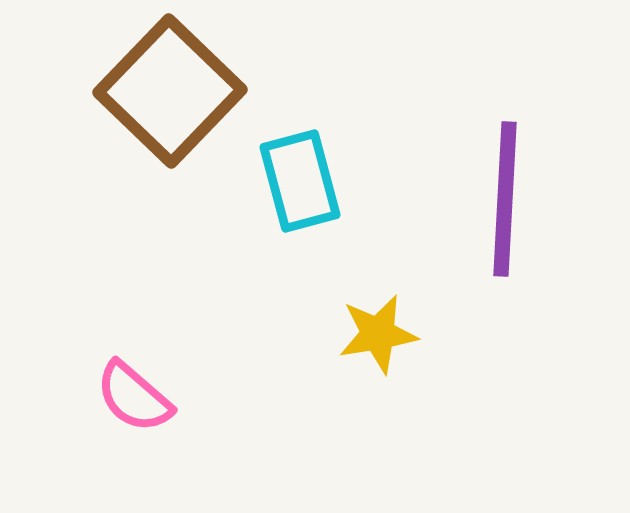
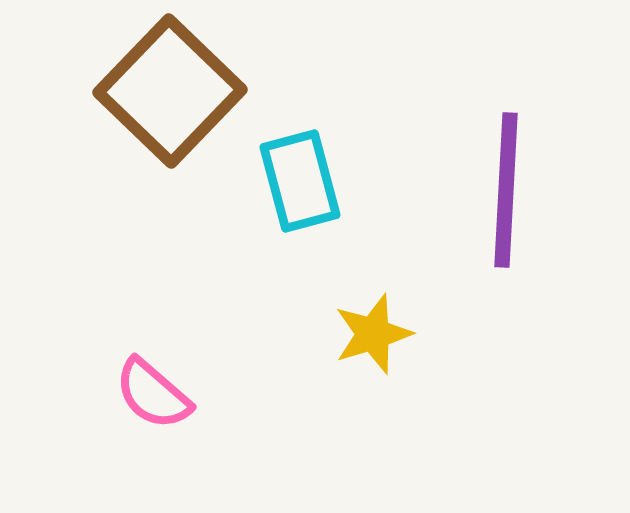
purple line: moved 1 px right, 9 px up
yellow star: moved 5 px left; rotated 8 degrees counterclockwise
pink semicircle: moved 19 px right, 3 px up
